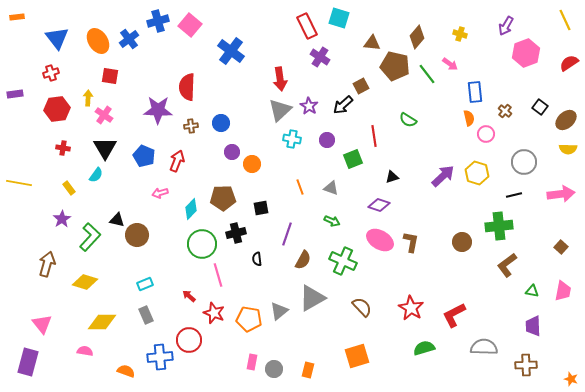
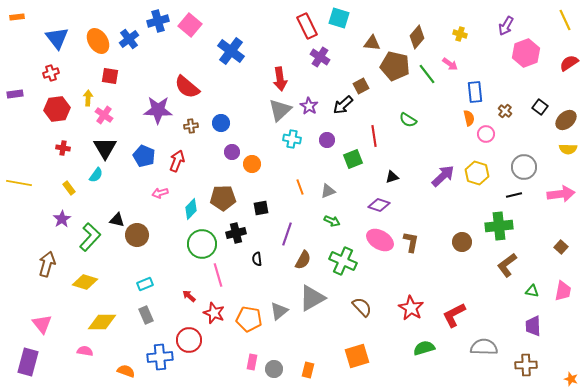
red semicircle at (187, 87): rotated 52 degrees counterclockwise
gray circle at (524, 162): moved 5 px down
gray triangle at (331, 188): moved 3 px left, 3 px down; rotated 42 degrees counterclockwise
